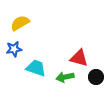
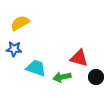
blue star: rotated 14 degrees clockwise
green arrow: moved 3 px left
